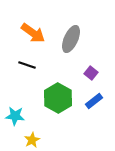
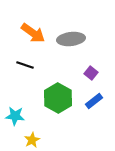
gray ellipse: rotated 60 degrees clockwise
black line: moved 2 px left
